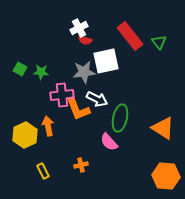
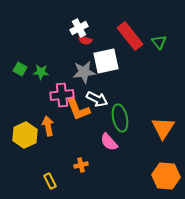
green ellipse: rotated 24 degrees counterclockwise
orange triangle: rotated 30 degrees clockwise
yellow rectangle: moved 7 px right, 10 px down
